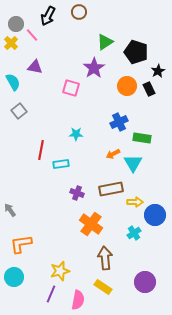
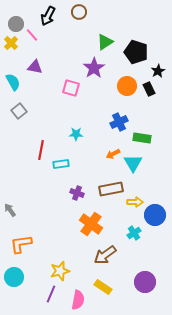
brown arrow: moved 3 px up; rotated 120 degrees counterclockwise
